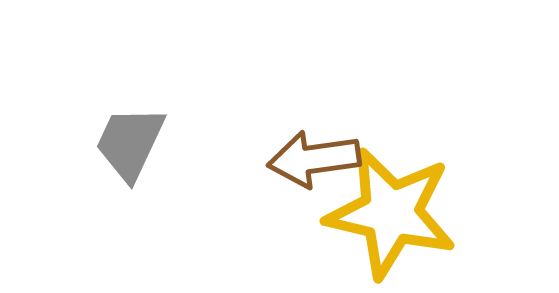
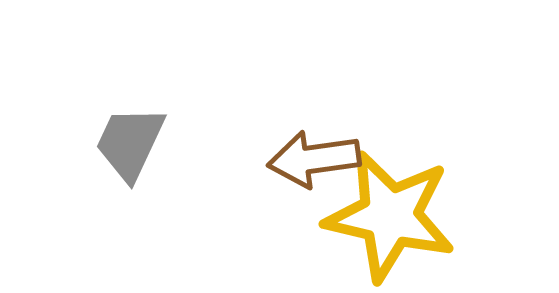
yellow star: moved 1 px left, 3 px down
